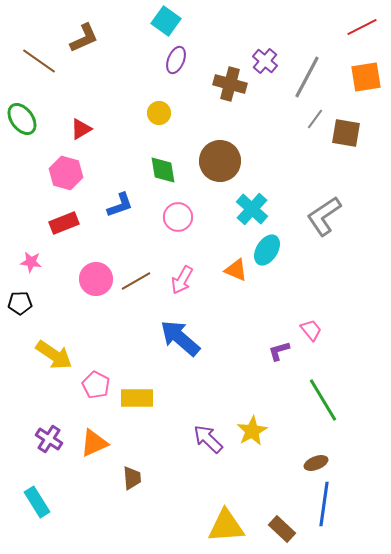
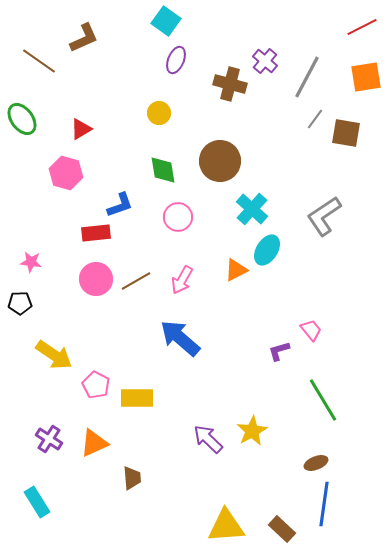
red rectangle at (64, 223): moved 32 px right, 10 px down; rotated 16 degrees clockwise
orange triangle at (236, 270): rotated 50 degrees counterclockwise
